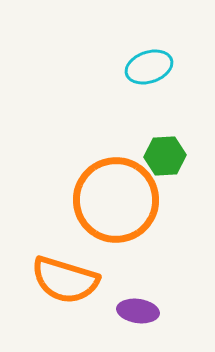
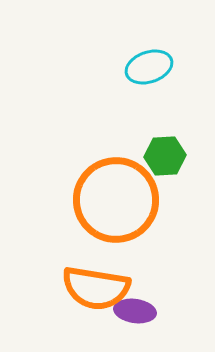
orange semicircle: moved 31 px right, 8 px down; rotated 8 degrees counterclockwise
purple ellipse: moved 3 px left
